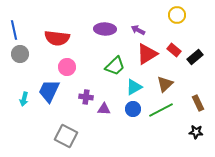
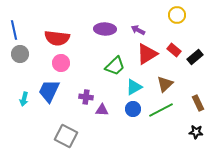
pink circle: moved 6 px left, 4 px up
purple triangle: moved 2 px left, 1 px down
